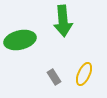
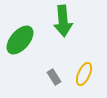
green ellipse: rotated 36 degrees counterclockwise
